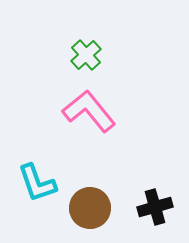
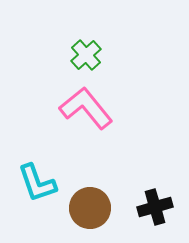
pink L-shape: moved 3 px left, 3 px up
